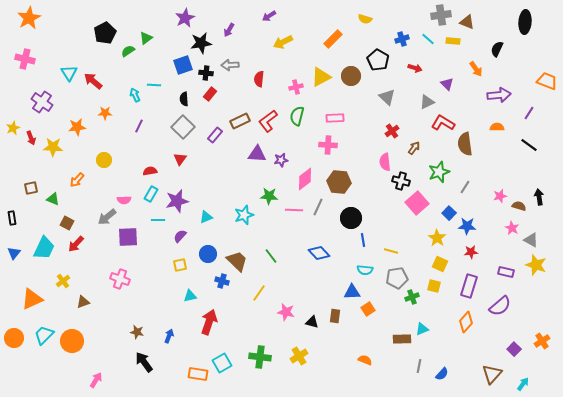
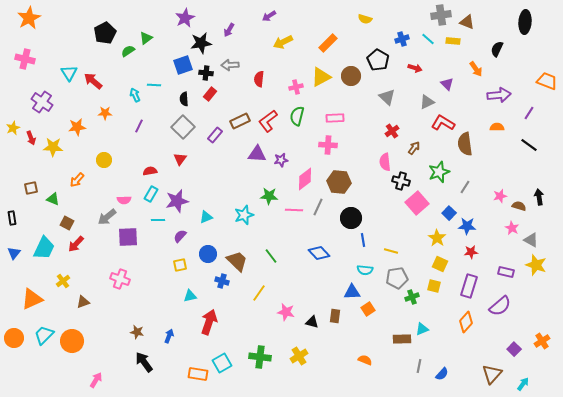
orange rectangle at (333, 39): moved 5 px left, 4 px down
